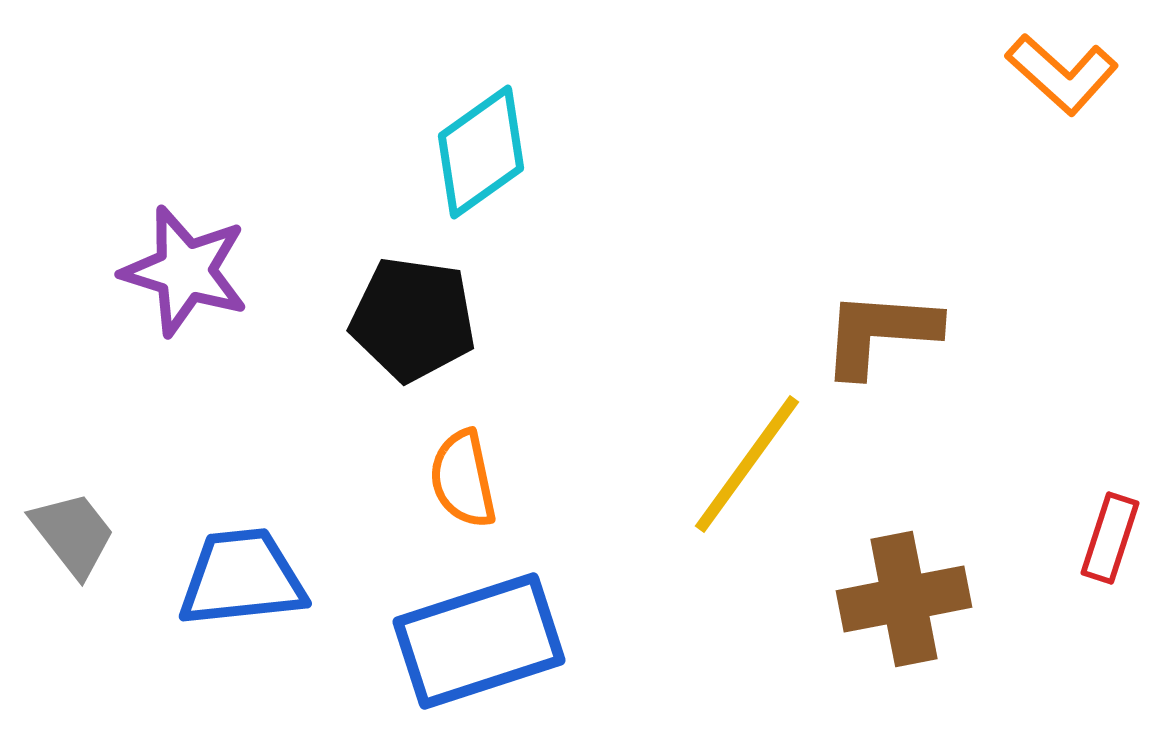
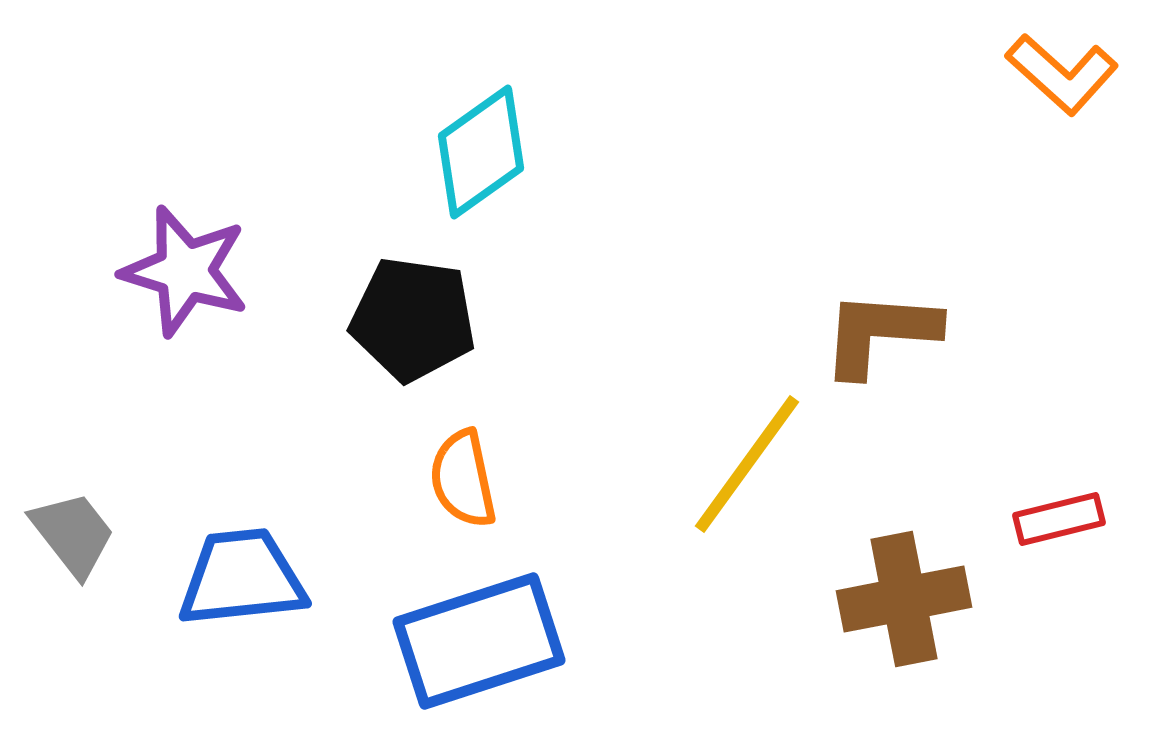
red rectangle: moved 51 px left, 19 px up; rotated 58 degrees clockwise
